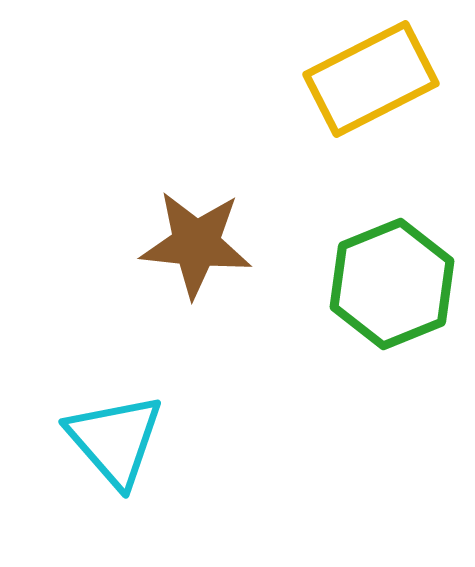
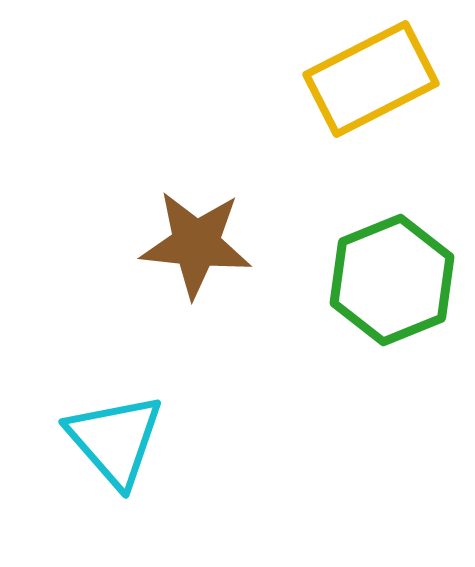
green hexagon: moved 4 px up
